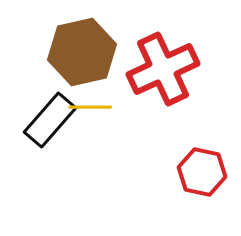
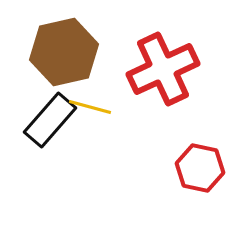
brown hexagon: moved 18 px left
yellow line: rotated 15 degrees clockwise
red hexagon: moved 2 px left, 4 px up
